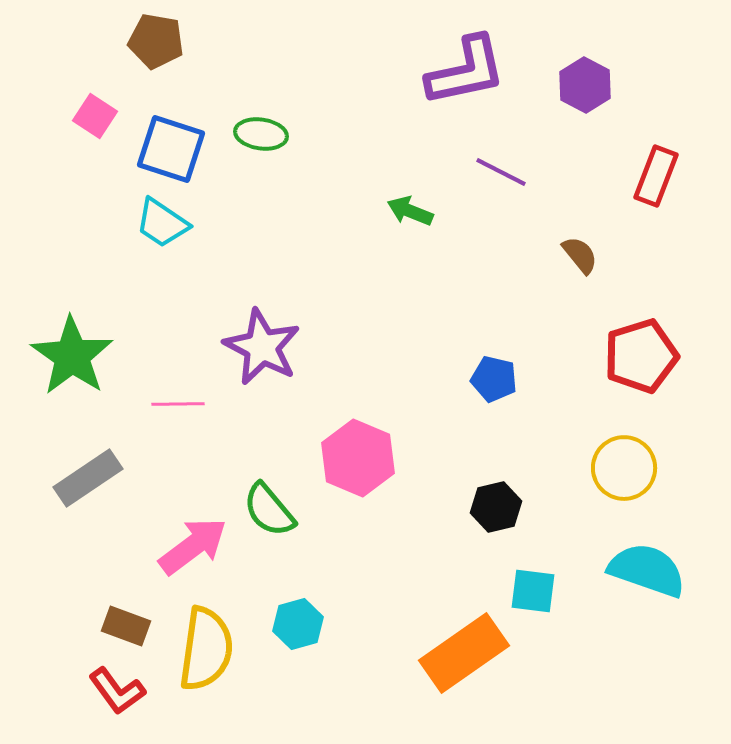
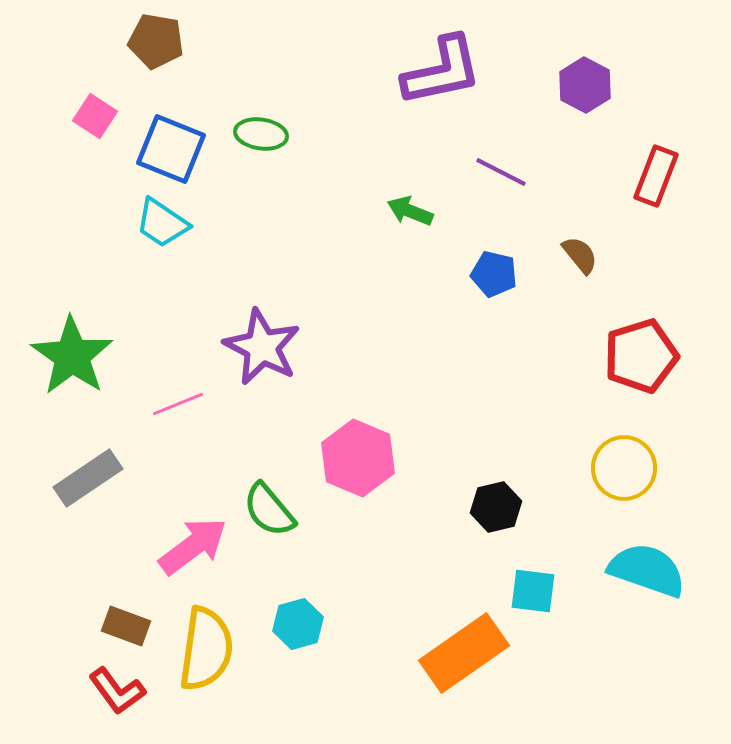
purple L-shape: moved 24 px left
blue square: rotated 4 degrees clockwise
blue pentagon: moved 105 px up
pink line: rotated 21 degrees counterclockwise
